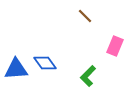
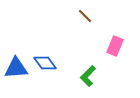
blue triangle: moved 1 px up
